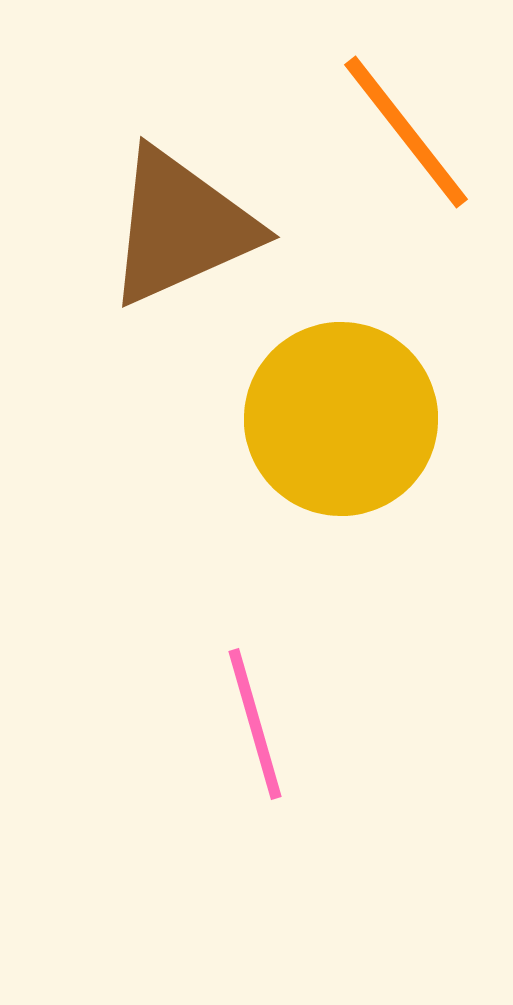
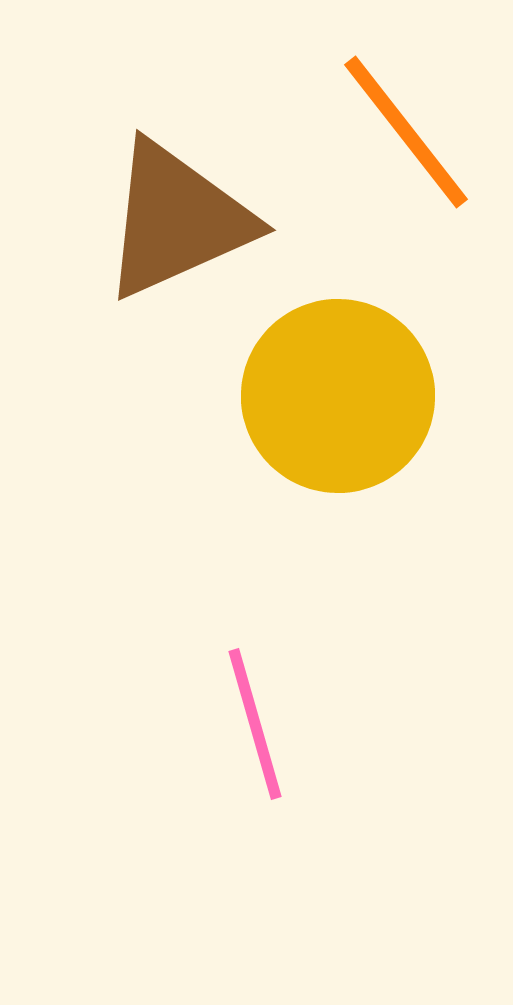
brown triangle: moved 4 px left, 7 px up
yellow circle: moved 3 px left, 23 px up
